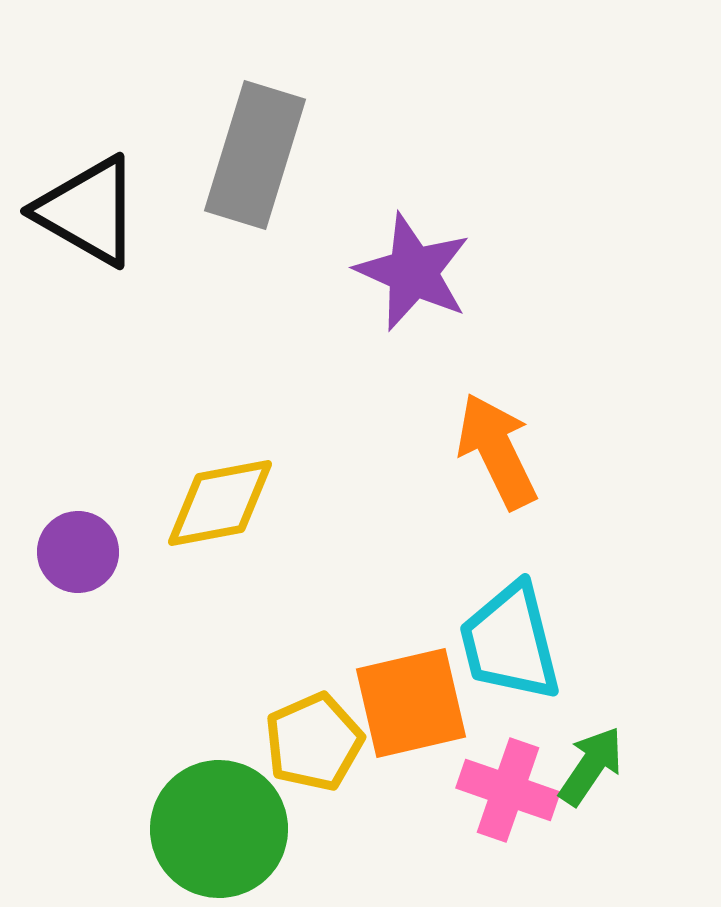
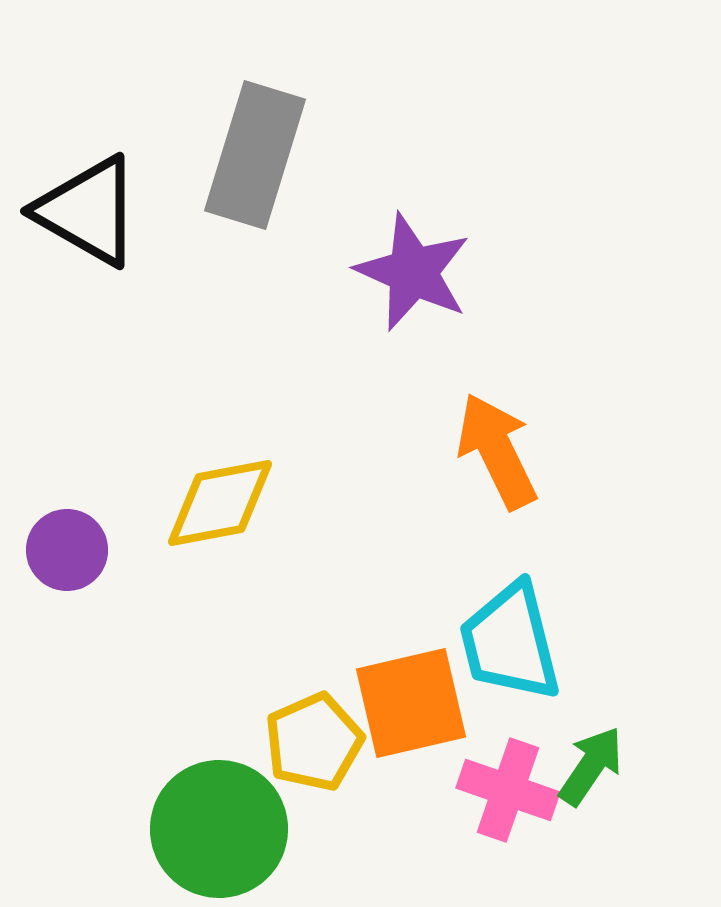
purple circle: moved 11 px left, 2 px up
